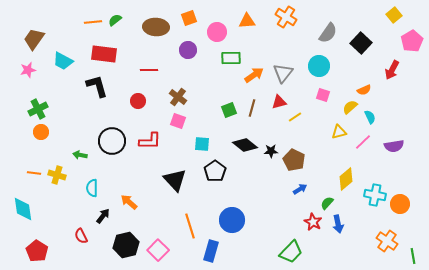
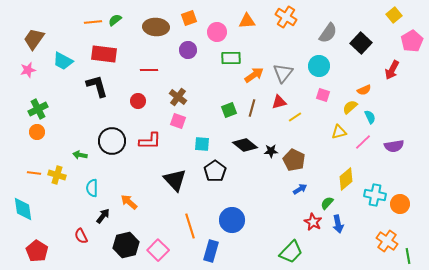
orange circle at (41, 132): moved 4 px left
green line at (413, 256): moved 5 px left
